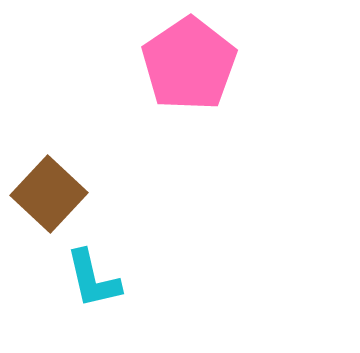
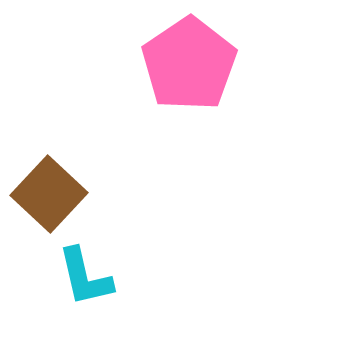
cyan L-shape: moved 8 px left, 2 px up
